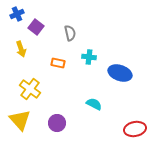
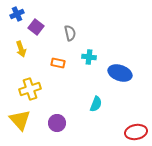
yellow cross: rotated 35 degrees clockwise
cyan semicircle: moved 2 px right; rotated 84 degrees clockwise
red ellipse: moved 1 px right, 3 px down
